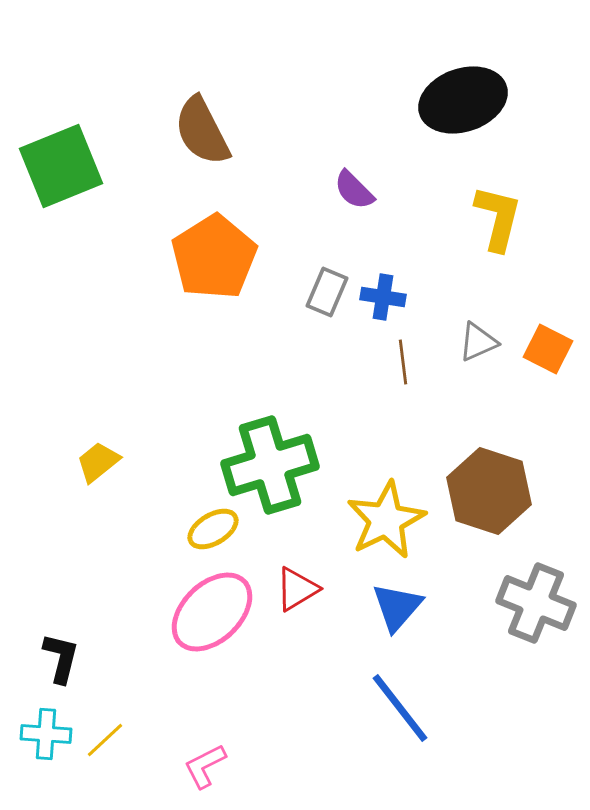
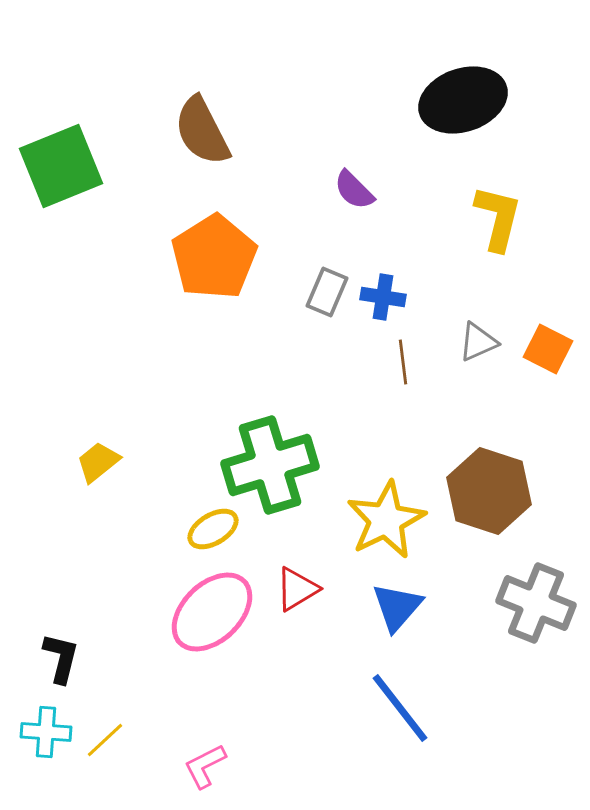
cyan cross: moved 2 px up
